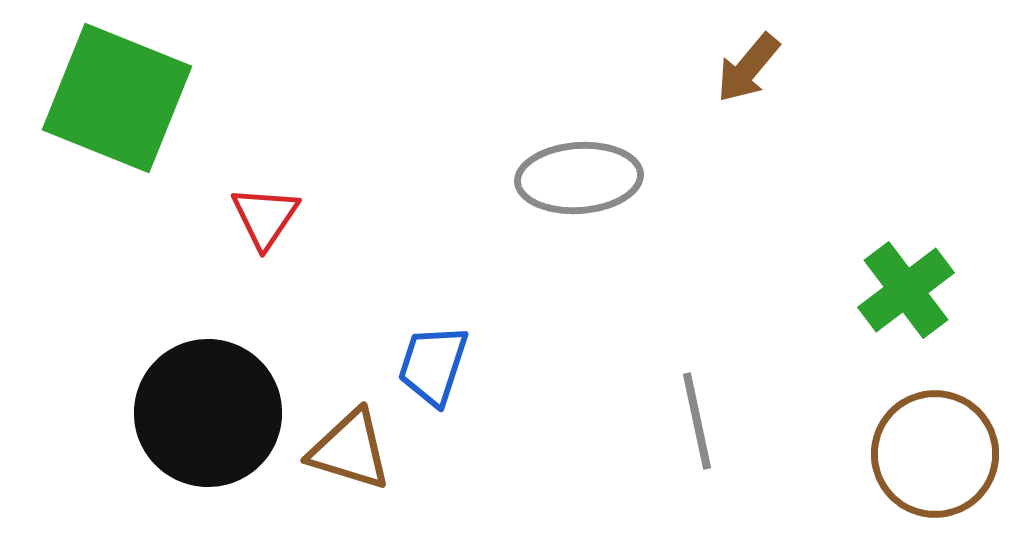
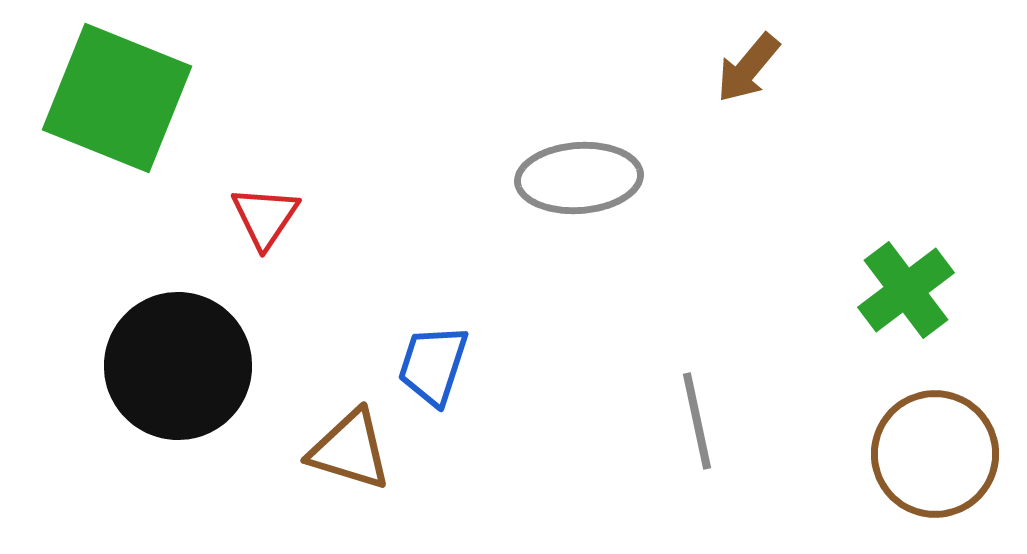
black circle: moved 30 px left, 47 px up
